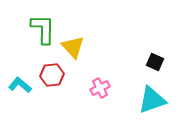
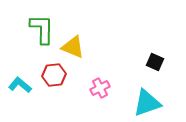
green L-shape: moved 1 px left
yellow triangle: rotated 25 degrees counterclockwise
red hexagon: moved 2 px right
cyan triangle: moved 5 px left, 3 px down
